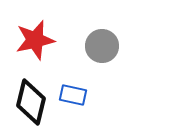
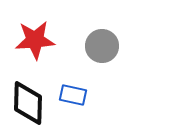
red star: rotated 9 degrees clockwise
black diamond: moved 3 px left, 1 px down; rotated 12 degrees counterclockwise
